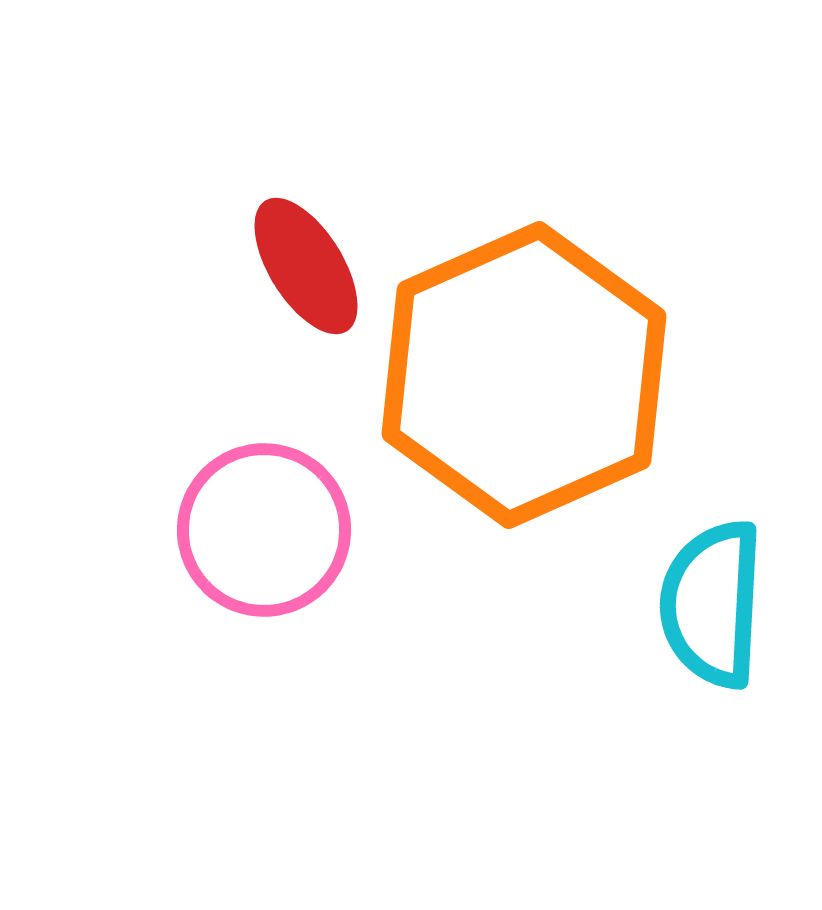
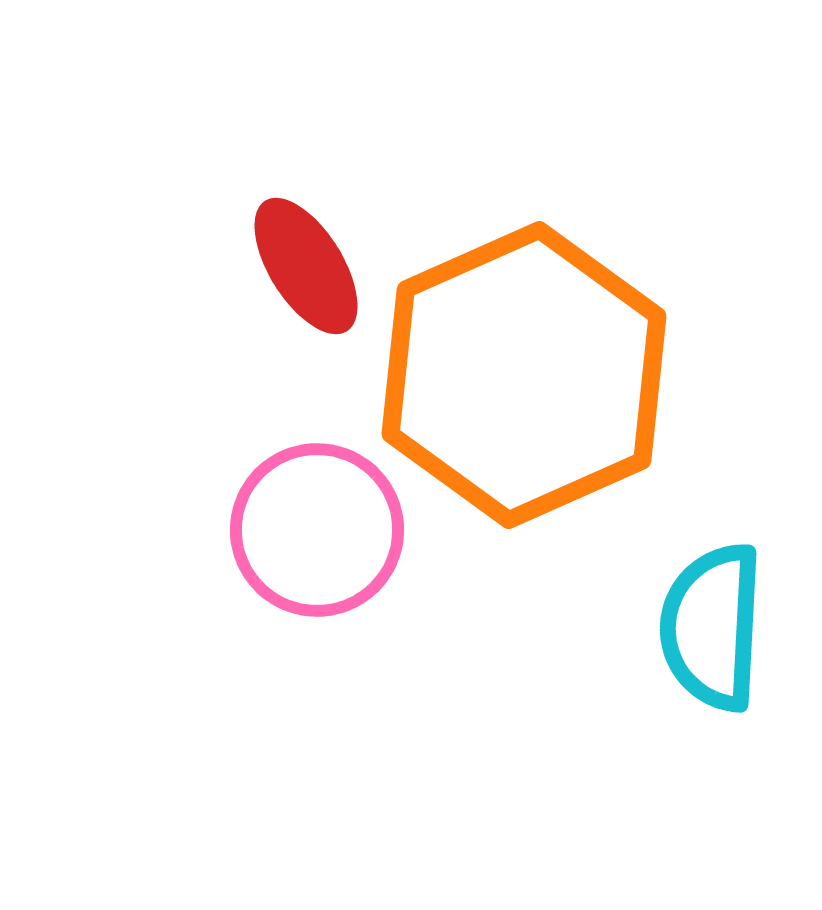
pink circle: moved 53 px right
cyan semicircle: moved 23 px down
